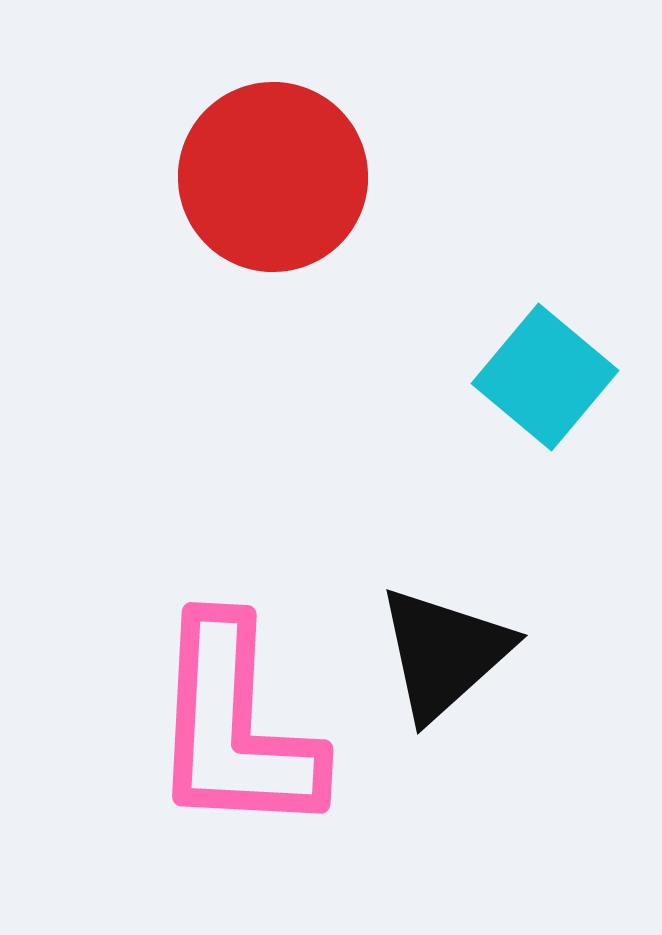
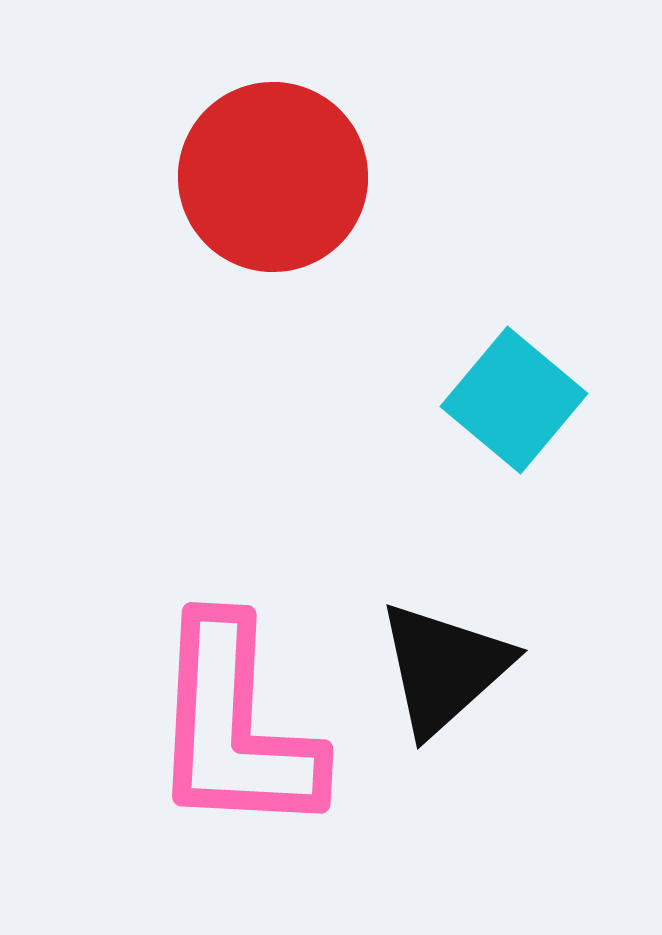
cyan square: moved 31 px left, 23 px down
black triangle: moved 15 px down
